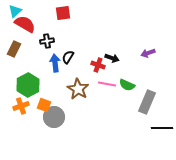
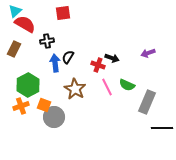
pink line: moved 3 px down; rotated 54 degrees clockwise
brown star: moved 3 px left
